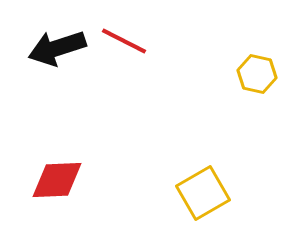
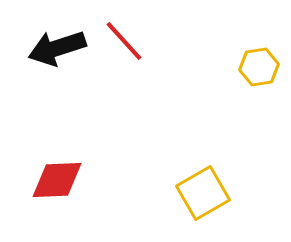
red line: rotated 21 degrees clockwise
yellow hexagon: moved 2 px right, 7 px up; rotated 21 degrees counterclockwise
